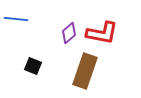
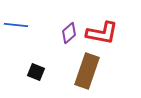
blue line: moved 6 px down
black square: moved 3 px right, 6 px down
brown rectangle: moved 2 px right
